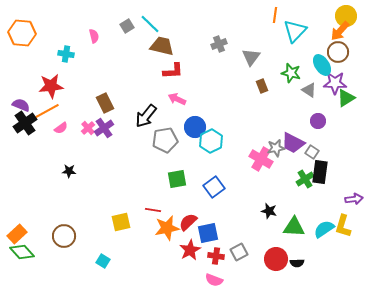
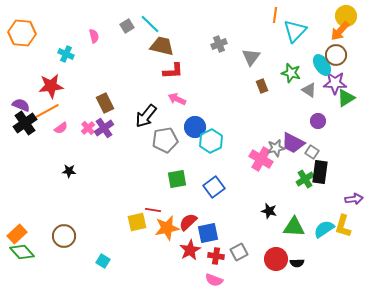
brown circle at (338, 52): moved 2 px left, 3 px down
cyan cross at (66, 54): rotated 14 degrees clockwise
yellow square at (121, 222): moved 16 px right
